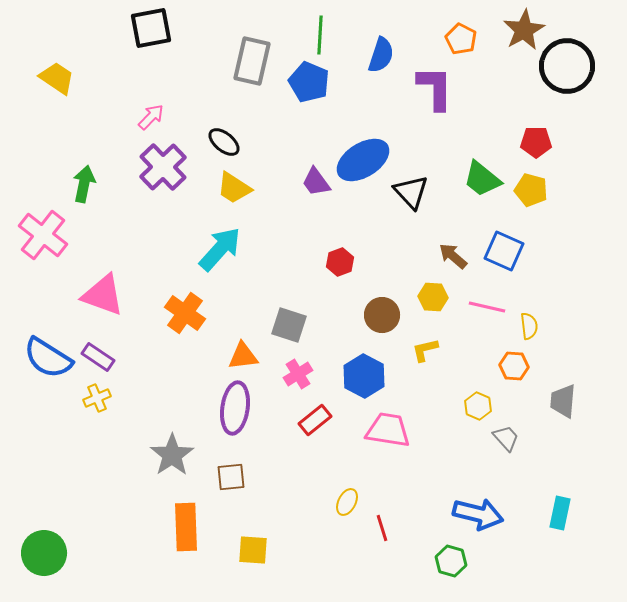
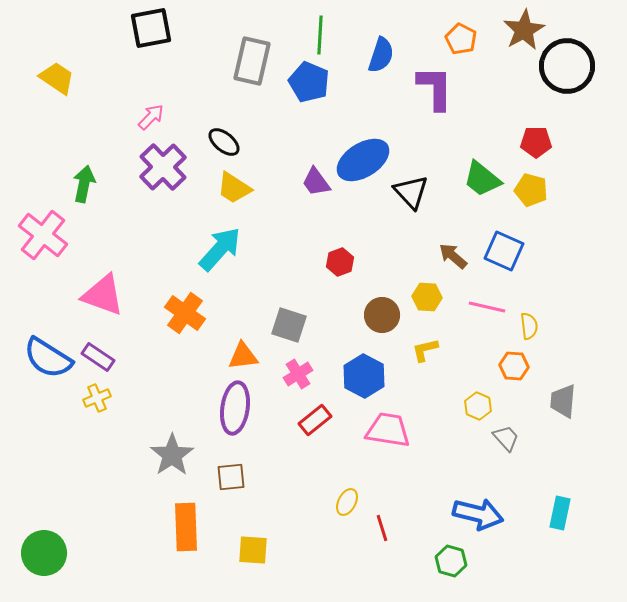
yellow hexagon at (433, 297): moved 6 px left
